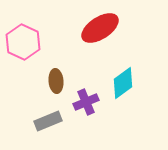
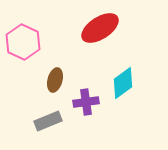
brown ellipse: moved 1 px left, 1 px up; rotated 20 degrees clockwise
purple cross: rotated 15 degrees clockwise
